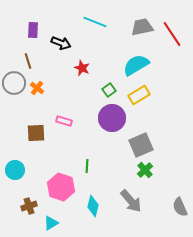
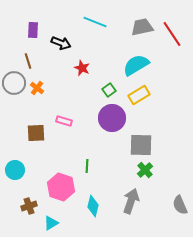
gray square: rotated 25 degrees clockwise
gray arrow: rotated 120 degrees counterclockwise
gray semicircle: moved 2 px up
